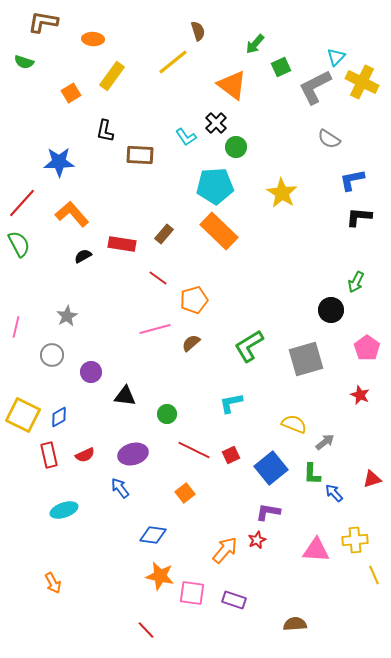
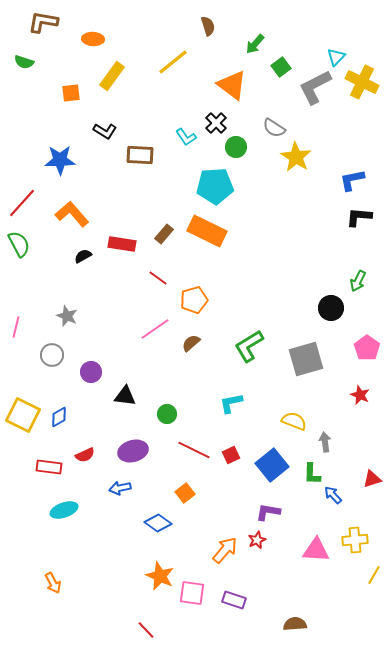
brown semicircle at (198, 31): moved 10 px right, 5 px up
green square at (281, 67): rotated 12 degrees counterclockwise
orange square at (71, 93): rotated 24 degrees clockwise
black L-shape at (105, 131): rotated 70 degrees counterclockwise
gray semicircle at (329, 139): moved 55 px left, 11 px up
blue star at (59, 162): moved 1 px right, 2 px up
yellow star at (282, 193): moved 14 px right, 36 px up
orange rectangle at (219, 231): moved 12 px left; rotated 18 degrees counterclockwise
green arrow at (356, 282): moved 2 px right, 1 px up
black circle at (331, 310): moved 2 px up
gray star at (67, 316): rotated 20 degrees counterclockwise
pink line at (155, 329): rotated 20 degrees counterclockwise
yellow semicircle at (294, 424): moved 3 px up
gray arrow at (325, 442): rotated 60 degrees counterclockwise
purple ellipse at (133, 454): moved 3 px up
red rectangle at (49, 455): moved 12 px down; rotated 70 degrees counterclockwise
blue square at (271, 468): moved 1 px right, 3 px up
blue arrow at (120, 488): rotated 65 degrees counterclockwise
blue arrow at (334, 493): moved 1 px left, 2 px down
blue diamond at (153, 535): moved 5 px right, 12 px up; rotated 28 degrees clockwise
yellow line at (374, 575): rotated 54 degrees clockwise
orange star at (160, 576): rotated 12 degrees clockwise
